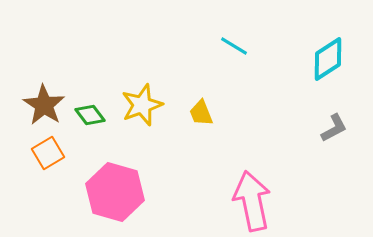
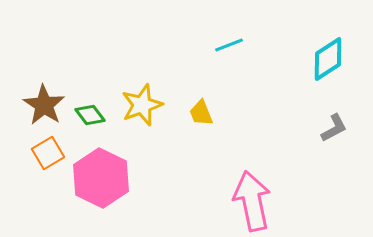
cyan line: moved 5 px left, 1 px up; rotated 52 degrees counterclockwise
pink hexagon: moved 14 px left, 14 px up; rotated 10 degrees clockwise
